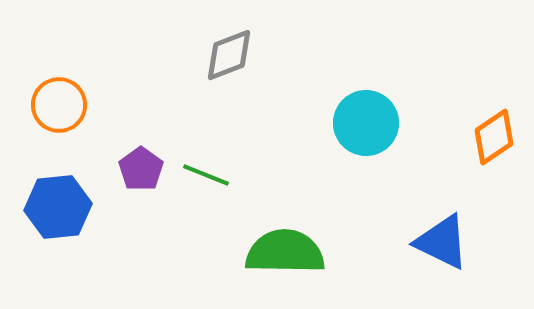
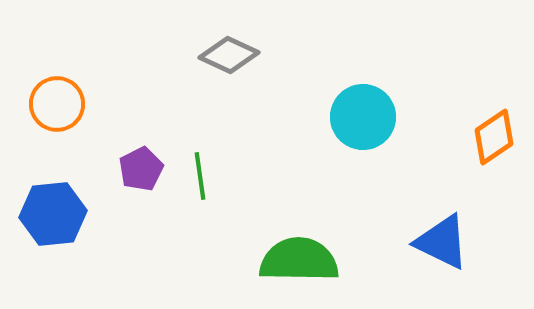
gray diamond: rotated 46 degrees clockwise
orange circle: moved 2 px left, 1 px up
cyan circle: moved 3 px left, 6 px up
purple pentagon: rotated 9 degrees clockwise
green line: moved 6 px left, 1 px down; rotated 60 degrees clockwise
blue hexagon: moved 5 px left, 7 px down
green semicircle: moved 14 px right, 8 px down
